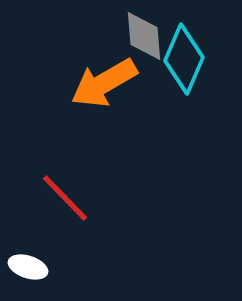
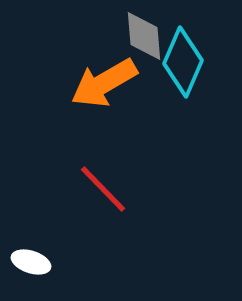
cyan diamond: moved 1 px left, 3 px down
red line: moved 38 px right, 9 px up
white ellipse: moved 3 px right, 5 px up
